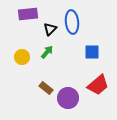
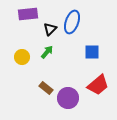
blue ellipse: rotated 25 degrees clockwise
